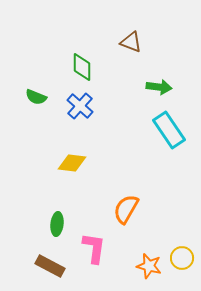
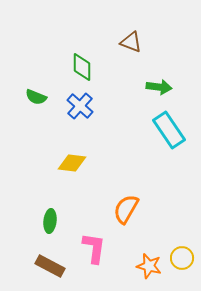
green ellipse: moved 7 px left, 3 px up
